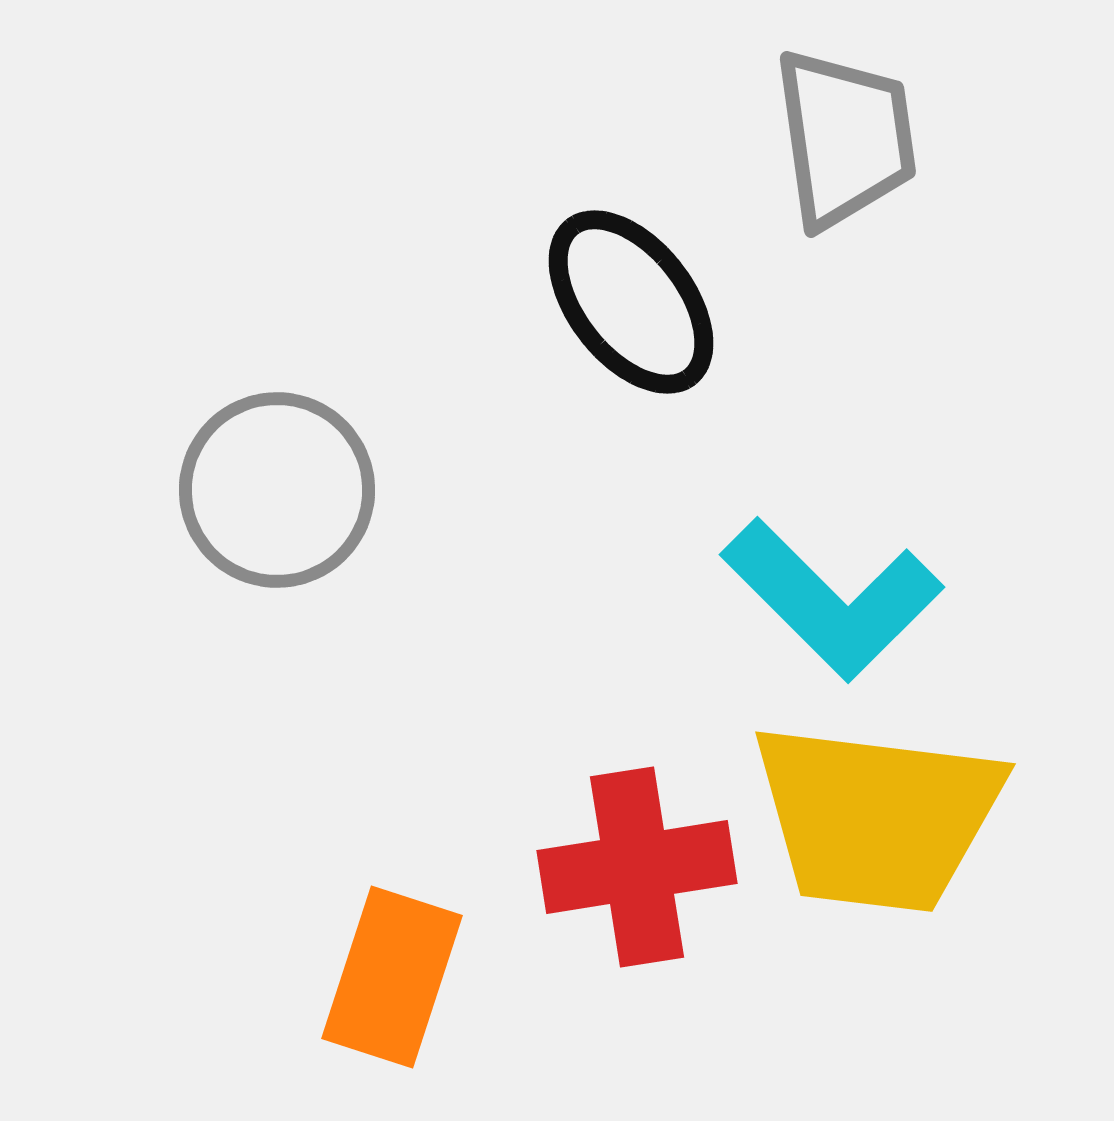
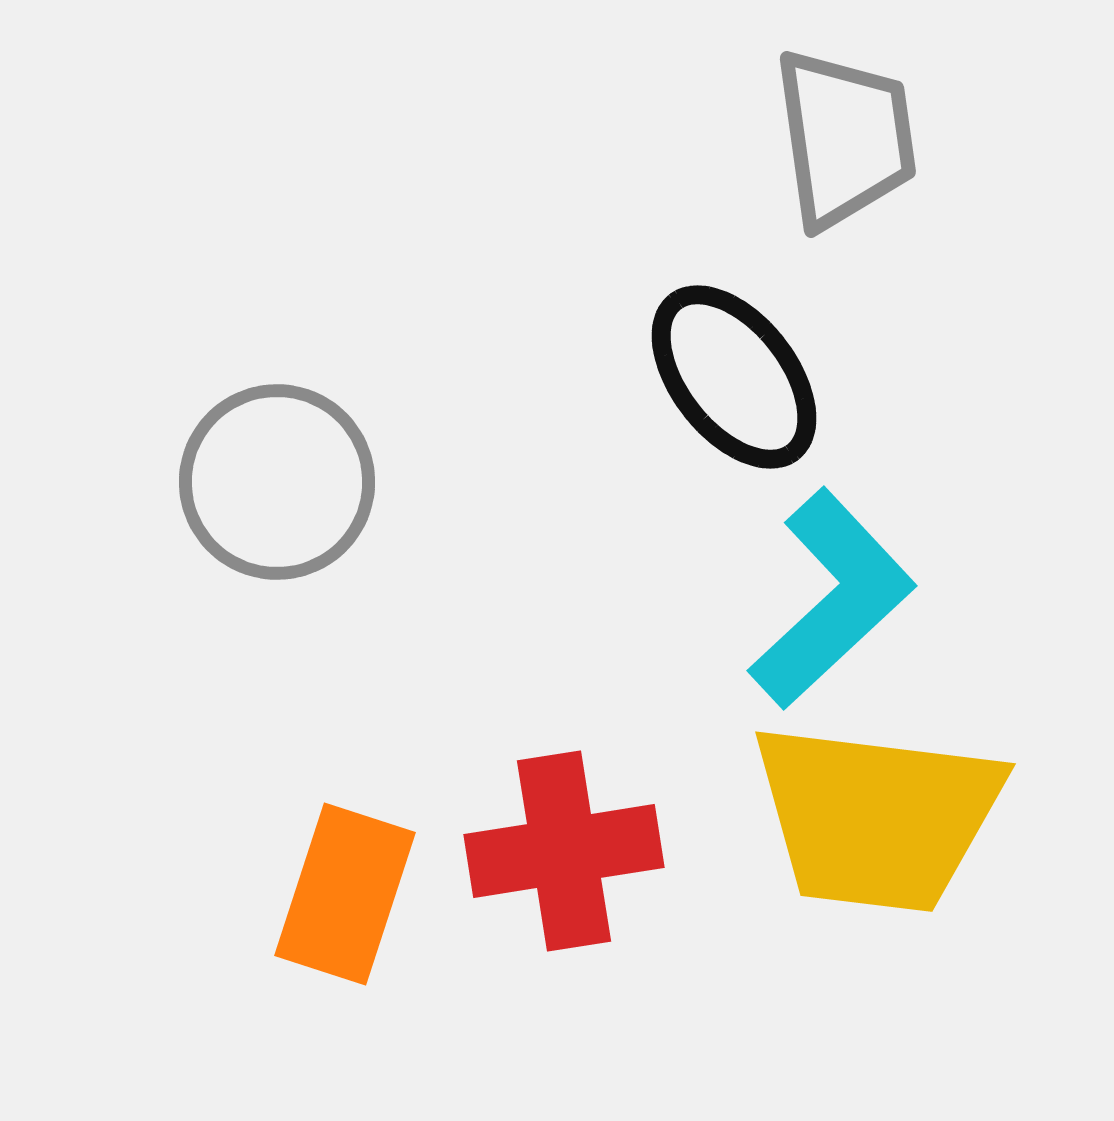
black ellipse: moved 103 px right, 75 px down
gray circle: moved 8 px up
cyan L-shape: rotated 88 degrees counterclockwise
red cross: moved 73 px left, 16 px up
orange rectangle: moved 47 px left, 83 px up
